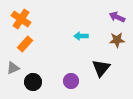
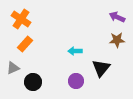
cyan arrow: moved 6 px left, 15 px down
purple circle: moved 5 px right
